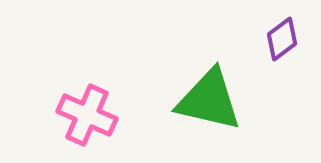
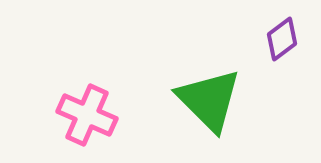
green triangle: rotated 32 degrees clockwise
